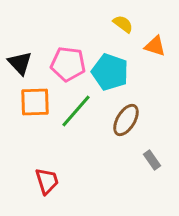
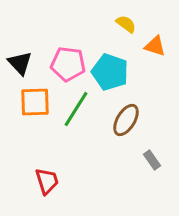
yellow semicircle: moved 3 px right
green line: moved 2 px up; rotated 9 degrees counterclockwise
